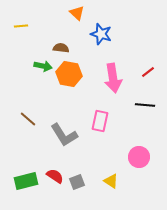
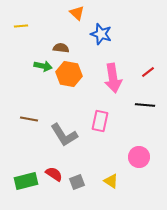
brown line: moved 1 px right; rotated 30 degrees counterclockwise
red semicircle: moved 1 px left, 2 px up
